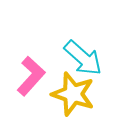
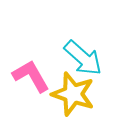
pink L-shape: rotated 72 degrees counterclockwise
